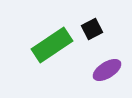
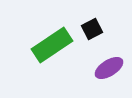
purple ellipse: moved 2 px right, 2 px up
